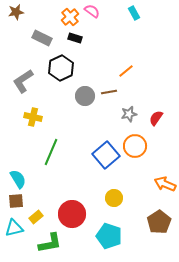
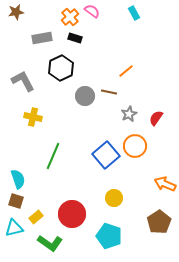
gray rectangle: rotated 36 degrees counterclockwise
gray L-shape: rotated 95 degrees clockwise
brown line: rotated 21 degrees clockwise
gray star: rotated 14 degrees counterclockwise
green line: moved 2 px right, 4 px down
cyan semicircle: rotated 12 degrees clockwise
brown square: rotated 21 degrees clockwise
green L-shape: rotated 45 degrees clockwise
